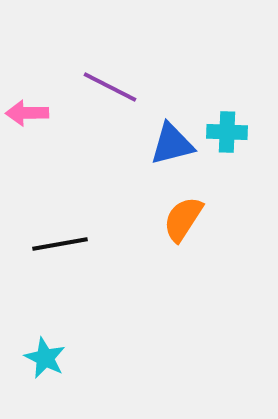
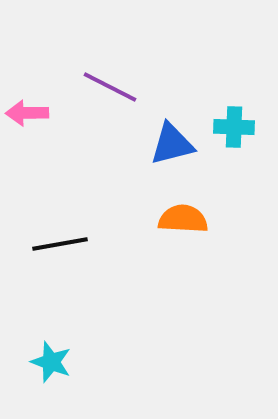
cyan cross: moved 7 px right, 5 px up
orange semicircle: rotated 60 degrees clockwise
cyan star: moved 6 px right, 4 px down; rotated 6 degrees counterclockwise
